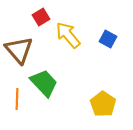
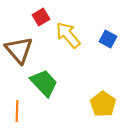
orange line: moved 12 px down
